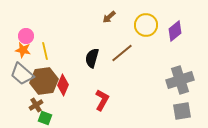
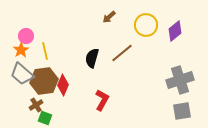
orange star: moved 2 px left; rotated 28 degrees clockwise
